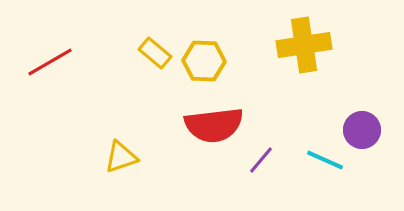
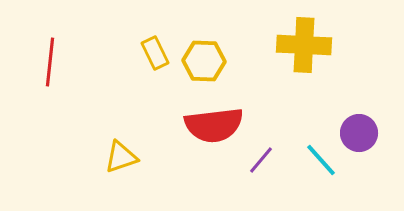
yellow cross: rotated 12 degrees clockwise
yellow rectangle: rotated 24 degrees clockwise
red line: rotated 54 degrees counterclockwise
purple circle: moved 3 px left, 3 px down
cyan line: moved 4 px left; rotated 24 degrees clockwise
